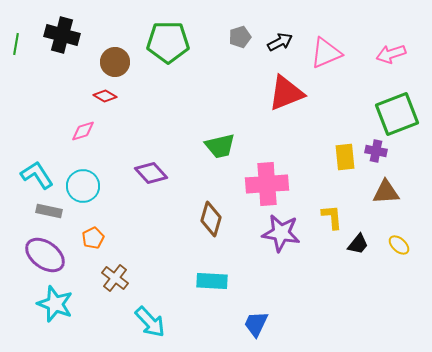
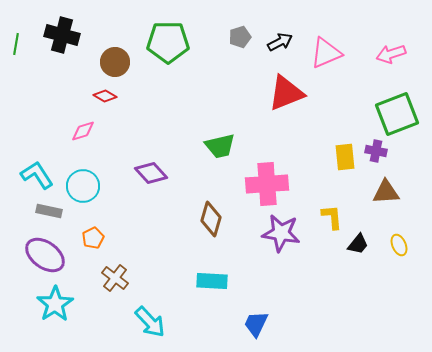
yellow ellipse: rotated 25 degrees clockwise
cyan star: rotated 18 degrees clockwise
